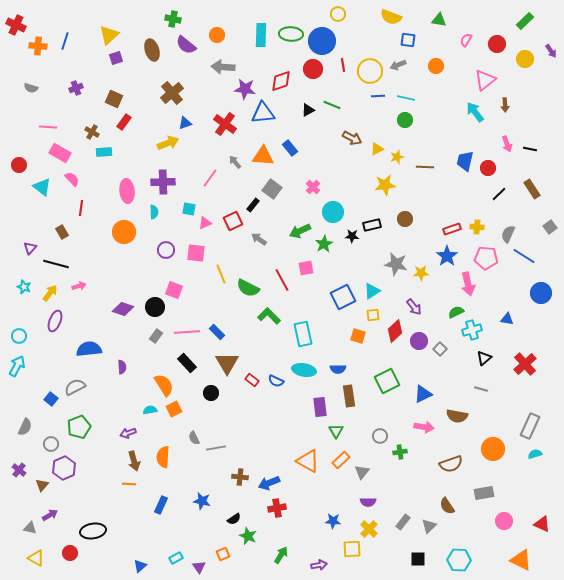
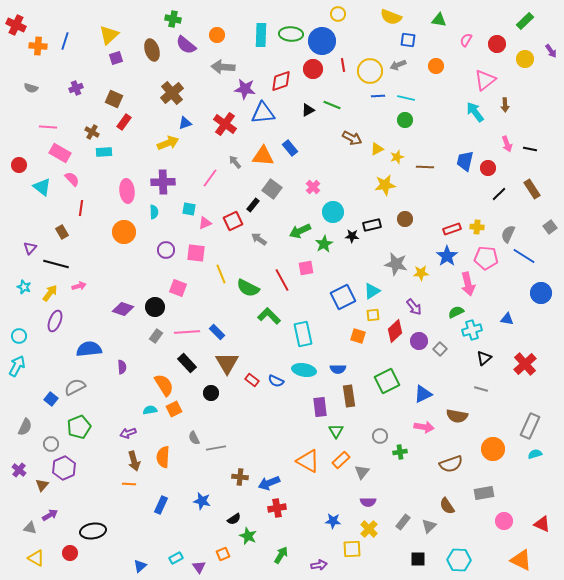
pink square at (174, 290): moved 4 px right, 2 px up
